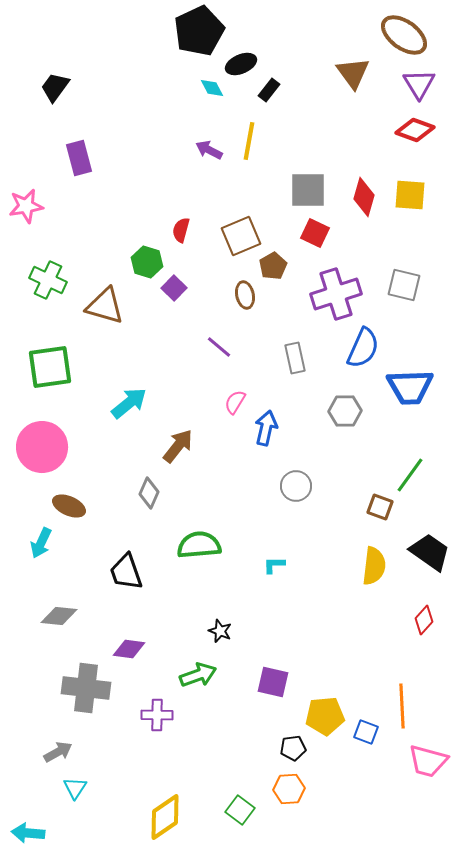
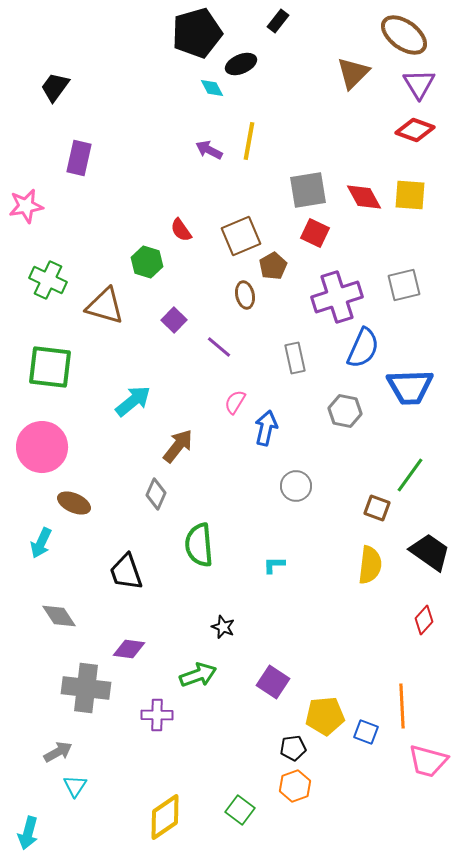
black pentagon at (199, 31): moved 2 px left, 2 px down; rotated 9 degrees clockwise
brown triangle at (353, 73): rotated 21 degrees clockwise
black rectangle at (269, 90): moved 9 px right, 69 px up
purple rectangle at (79, 158): rotated 28 degrees clockwise
gray square at (308, 190): rotated 9 degrees counterclockwise
red diamond at (364, 197): rotated 45 degrees counterclockwise
red semicircle at (181, 230): rotated 50 degrees counterclockwise
gray square at (404, 285): rotated 28 degrees counterclockwise
purple square at (174, 288): moved 32 px down
purple cross at (336, 294): moved 1 px right, 3 px down
green square at (50, 367): rotated 15 degrees clockwise
cyan arrow at (129, 403): moved 4 px right, 2 px up
gray hexagon at (345, 411): rotated 12 degrees clockwise
gray diamond at (149, 493): moved 7 px right, 1 px down
brown ellipse at (69, 506): moved 5 px right, 3 px up
brown square at (380, 507): moved 3 px left, 1 px down
green semicircle at (199, 545): rotated 90 degrees counterclockwise
yellow semicircle at (374, 566): moved 4 px left, 1 px up
gray diamond at (59, 616): rotated 51 degrees clockwise
black star at (220, 631): moved 3 px right, 4 px up
purple square at (273, 682): rotated 20 degrees clockwise
cyan triangle at (75, 788): moved 2 px up
orange hexagon at (289, 789): moved 6 px right, 3 px up; rotated 16 degrees counterclockwise
cyan arrow at (28, 833): rotated 80 degrees counterclockwise
